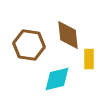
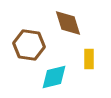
brown diamond: moved 12 px up; rotated 12 degrees counterclockwise
cyan diamond: moved 3 px left, 2 px up
